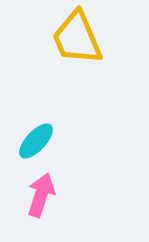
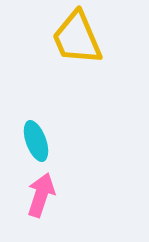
cyan ellipse: rotated 63 degrees counterclockwise
